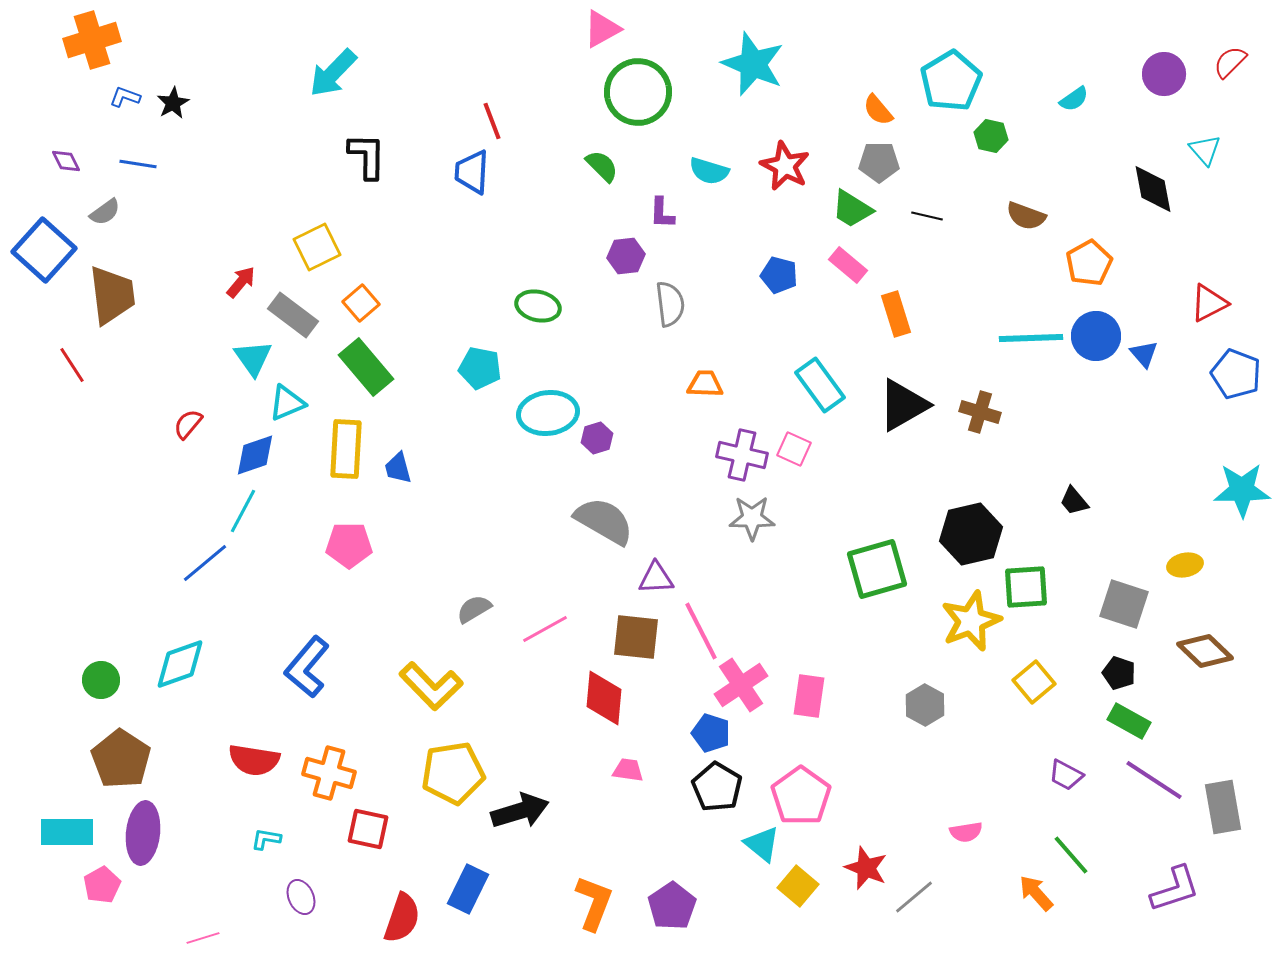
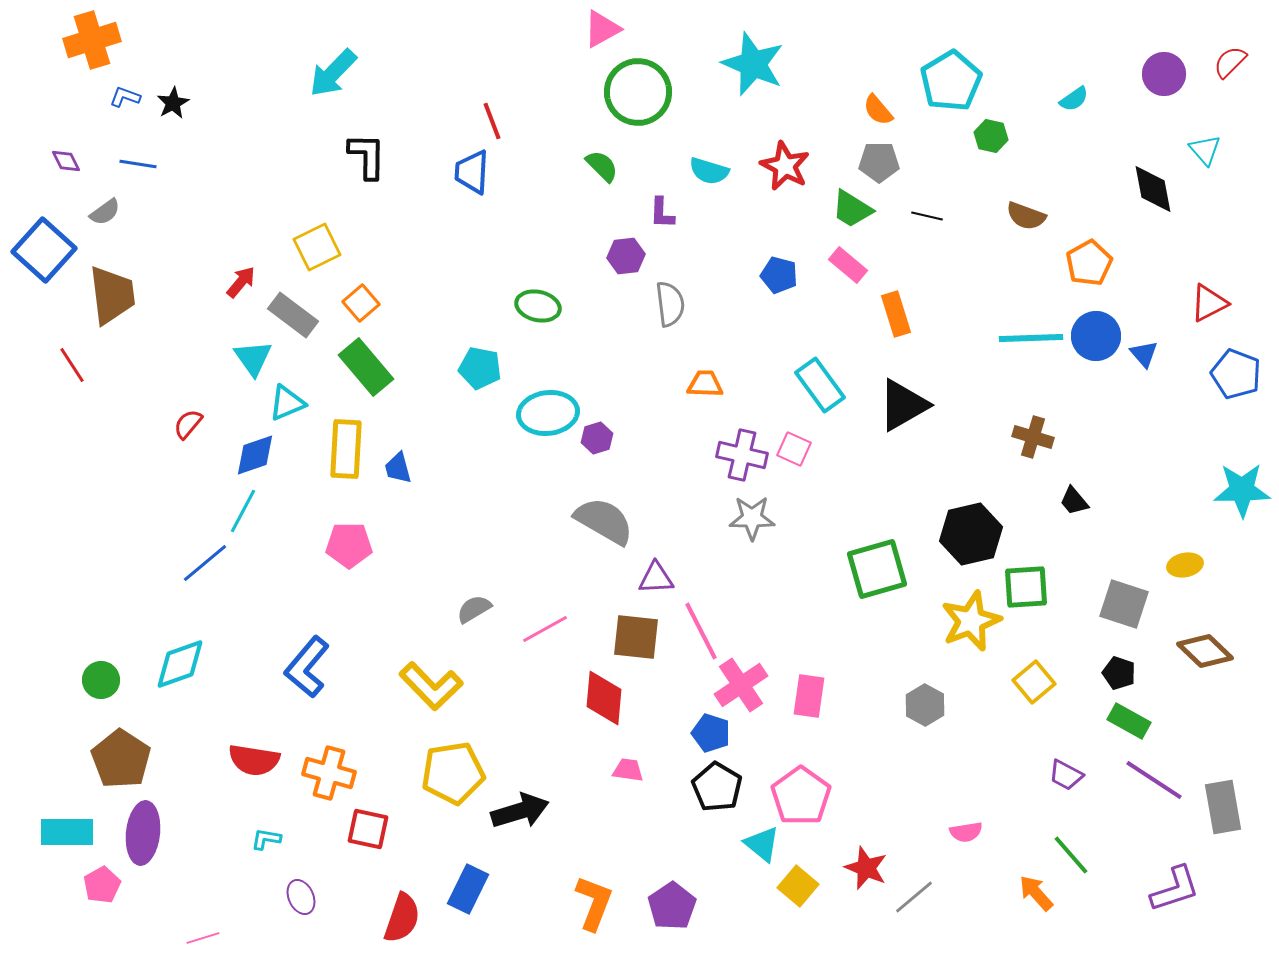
brown cross at (980, 412): moved 53 px right, 25 px down
